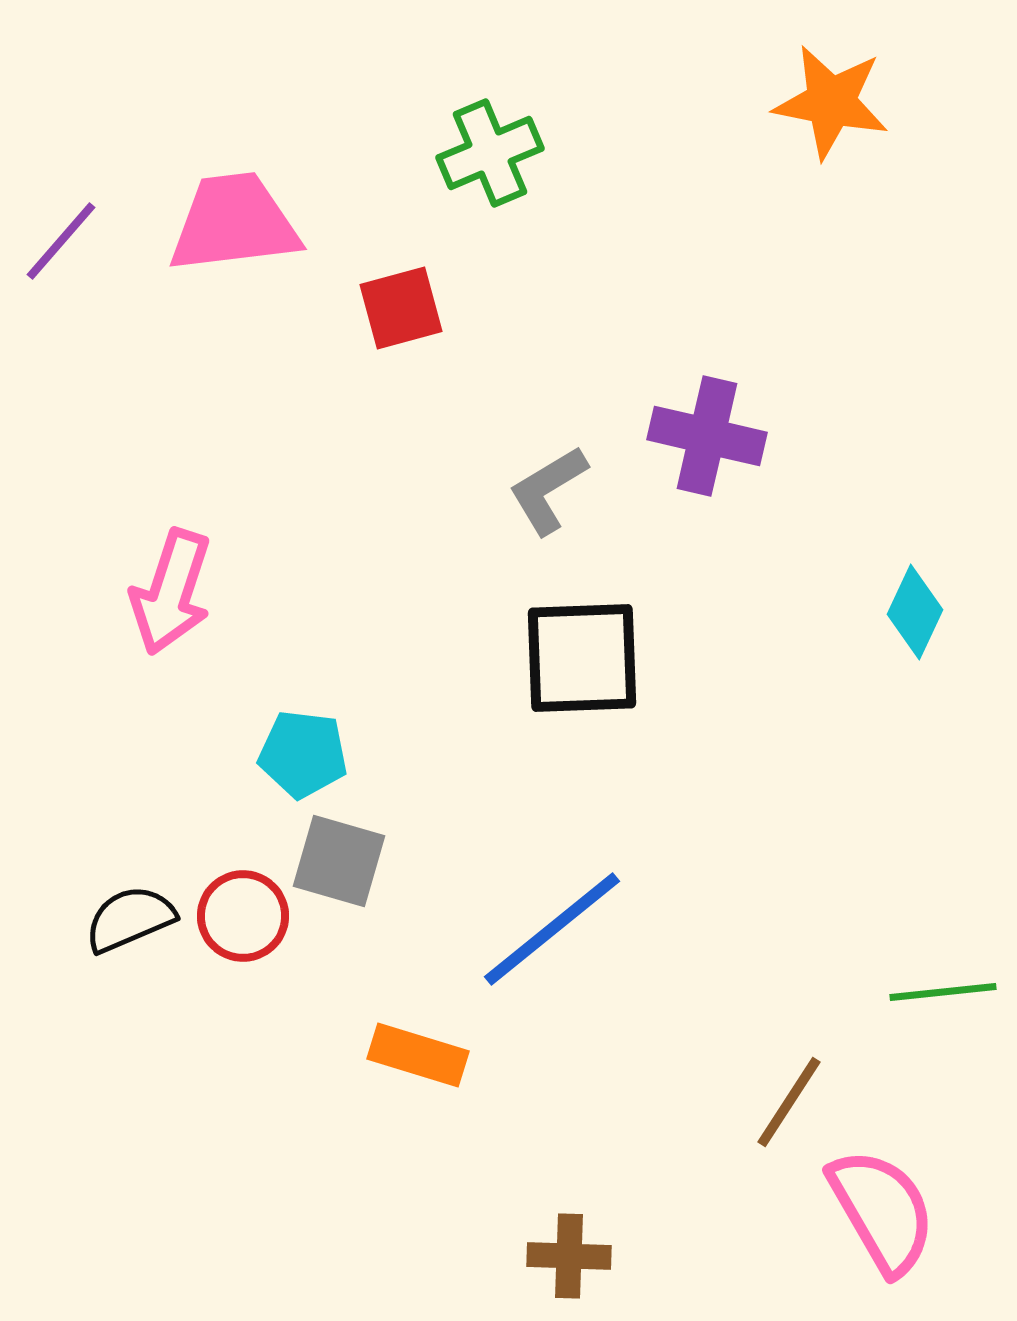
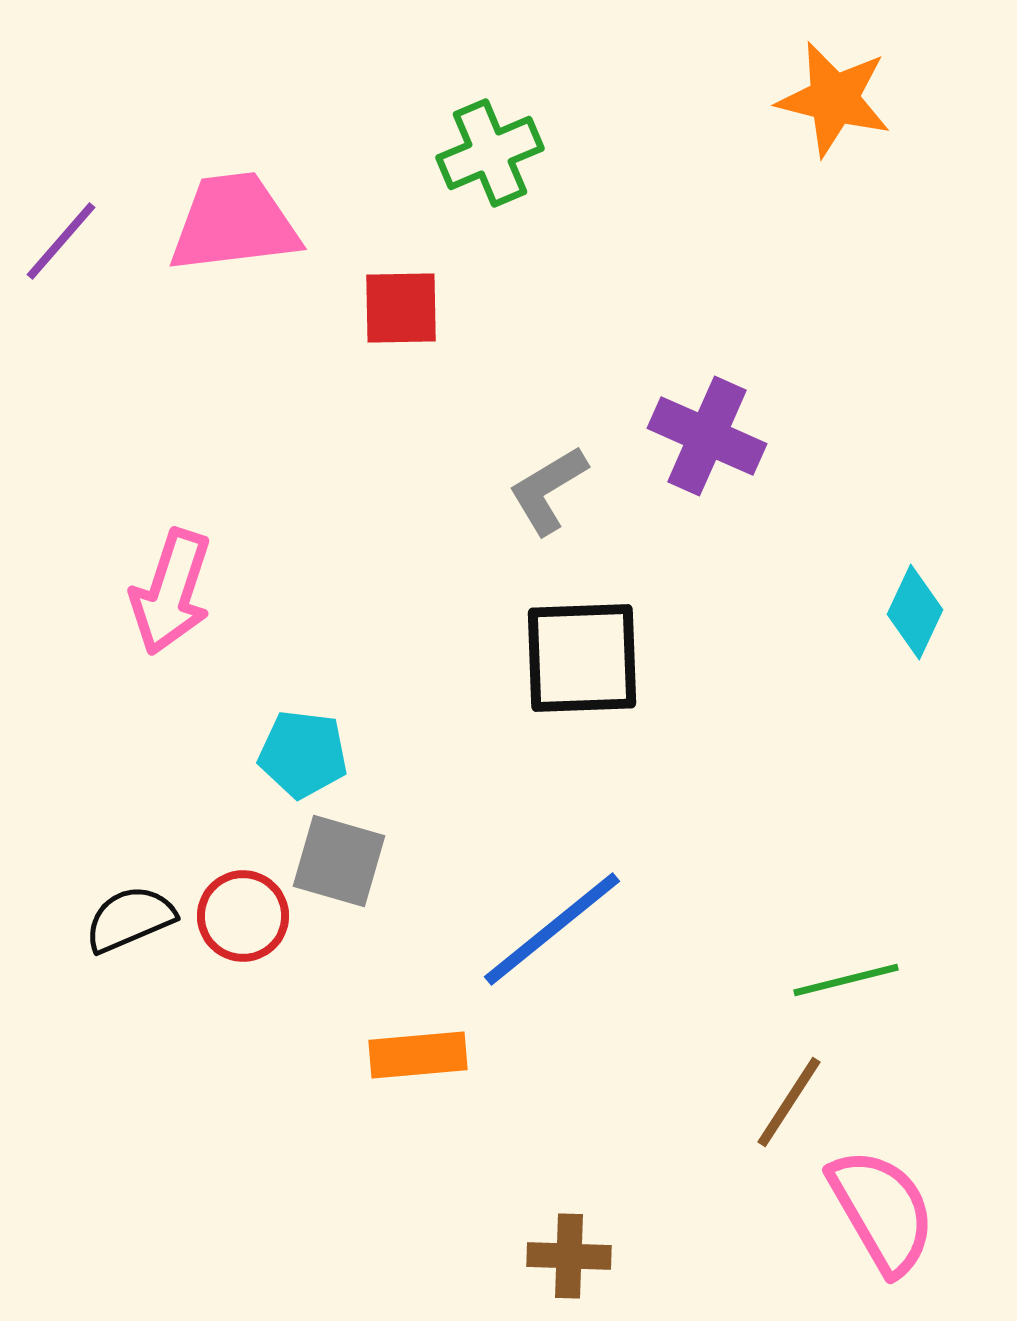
orange star: moved 3 px right, 3 px up; rotated 3 degrees clockwise
red square: rotated 14 degrees clockwise
purple cross: rotated 11 degrees clockwise
green line: moved 97 px left, 12 px up; rotated 8 degrees counterclockwise
orange rectangle: rotated 22 degrees counterclockwise
